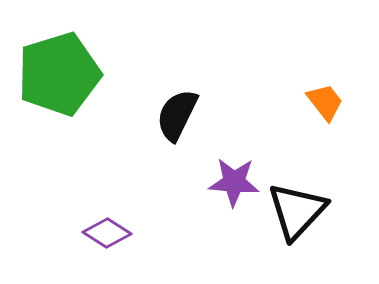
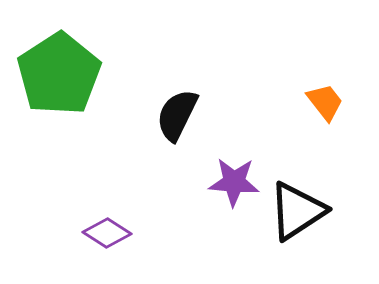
green pentagon: rotated 16 degrees counterclockwise
black triangle: rotated 14 degrees clockwise
